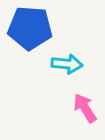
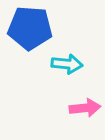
pink arrow: rotated 116 degrees clockwise
